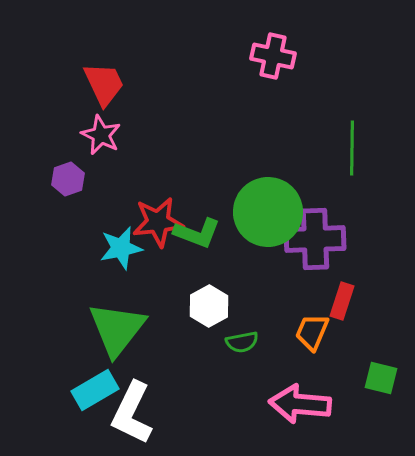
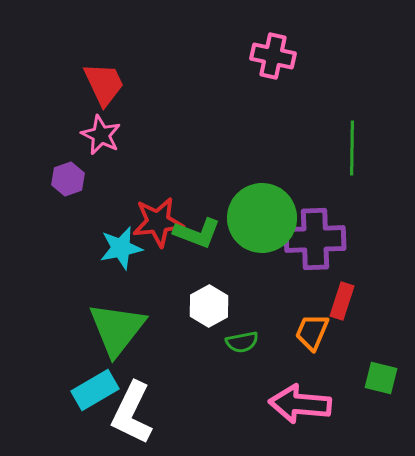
green circle: moved 6 px left, 6 px down
